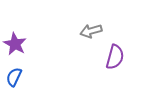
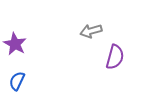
blue semicircle: moved 3 px right, 4 px down
